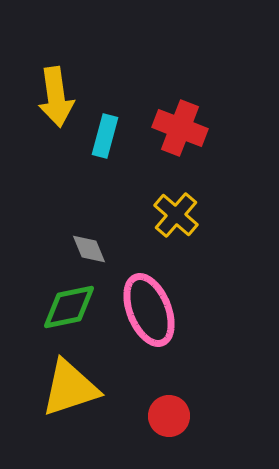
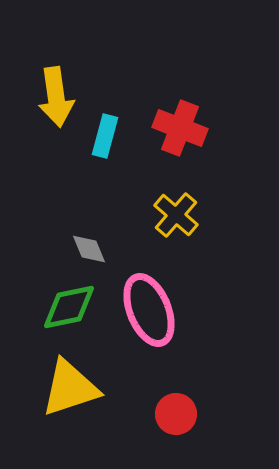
red circle: moved 7 px right, 2 px up
